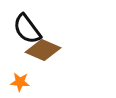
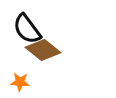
brown diamond: rotated 16 degrees clockwise
